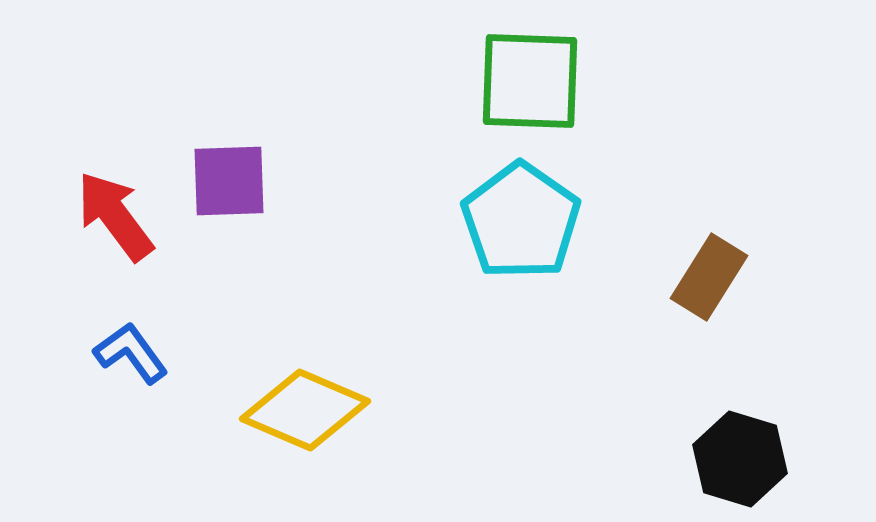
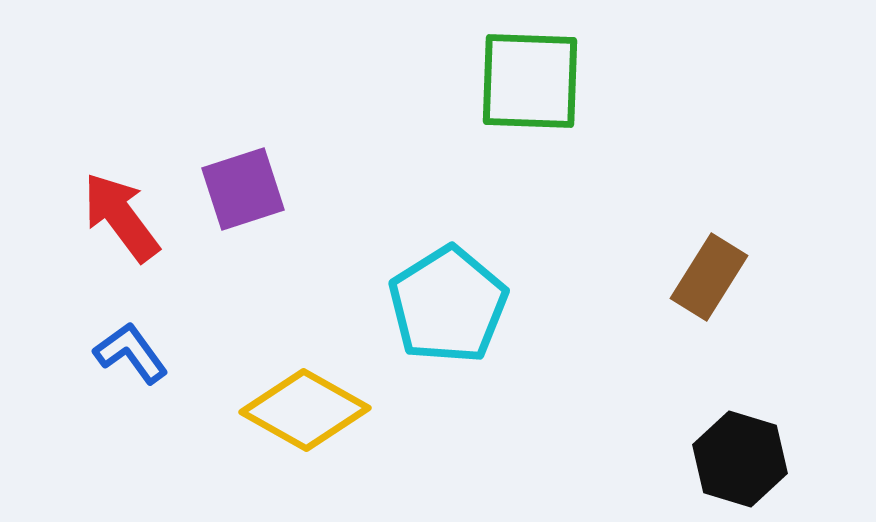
purple square: moved 14 px right, 8 px down; rotated 16 degrees counterclockwise
red arrow: moved 6 px right, 1 px down
cyan pentagon: moved 73 px left, 84 px down; rotated 5 degrees clockwise
yellow diamond: rotated 6 degrees clockwise
